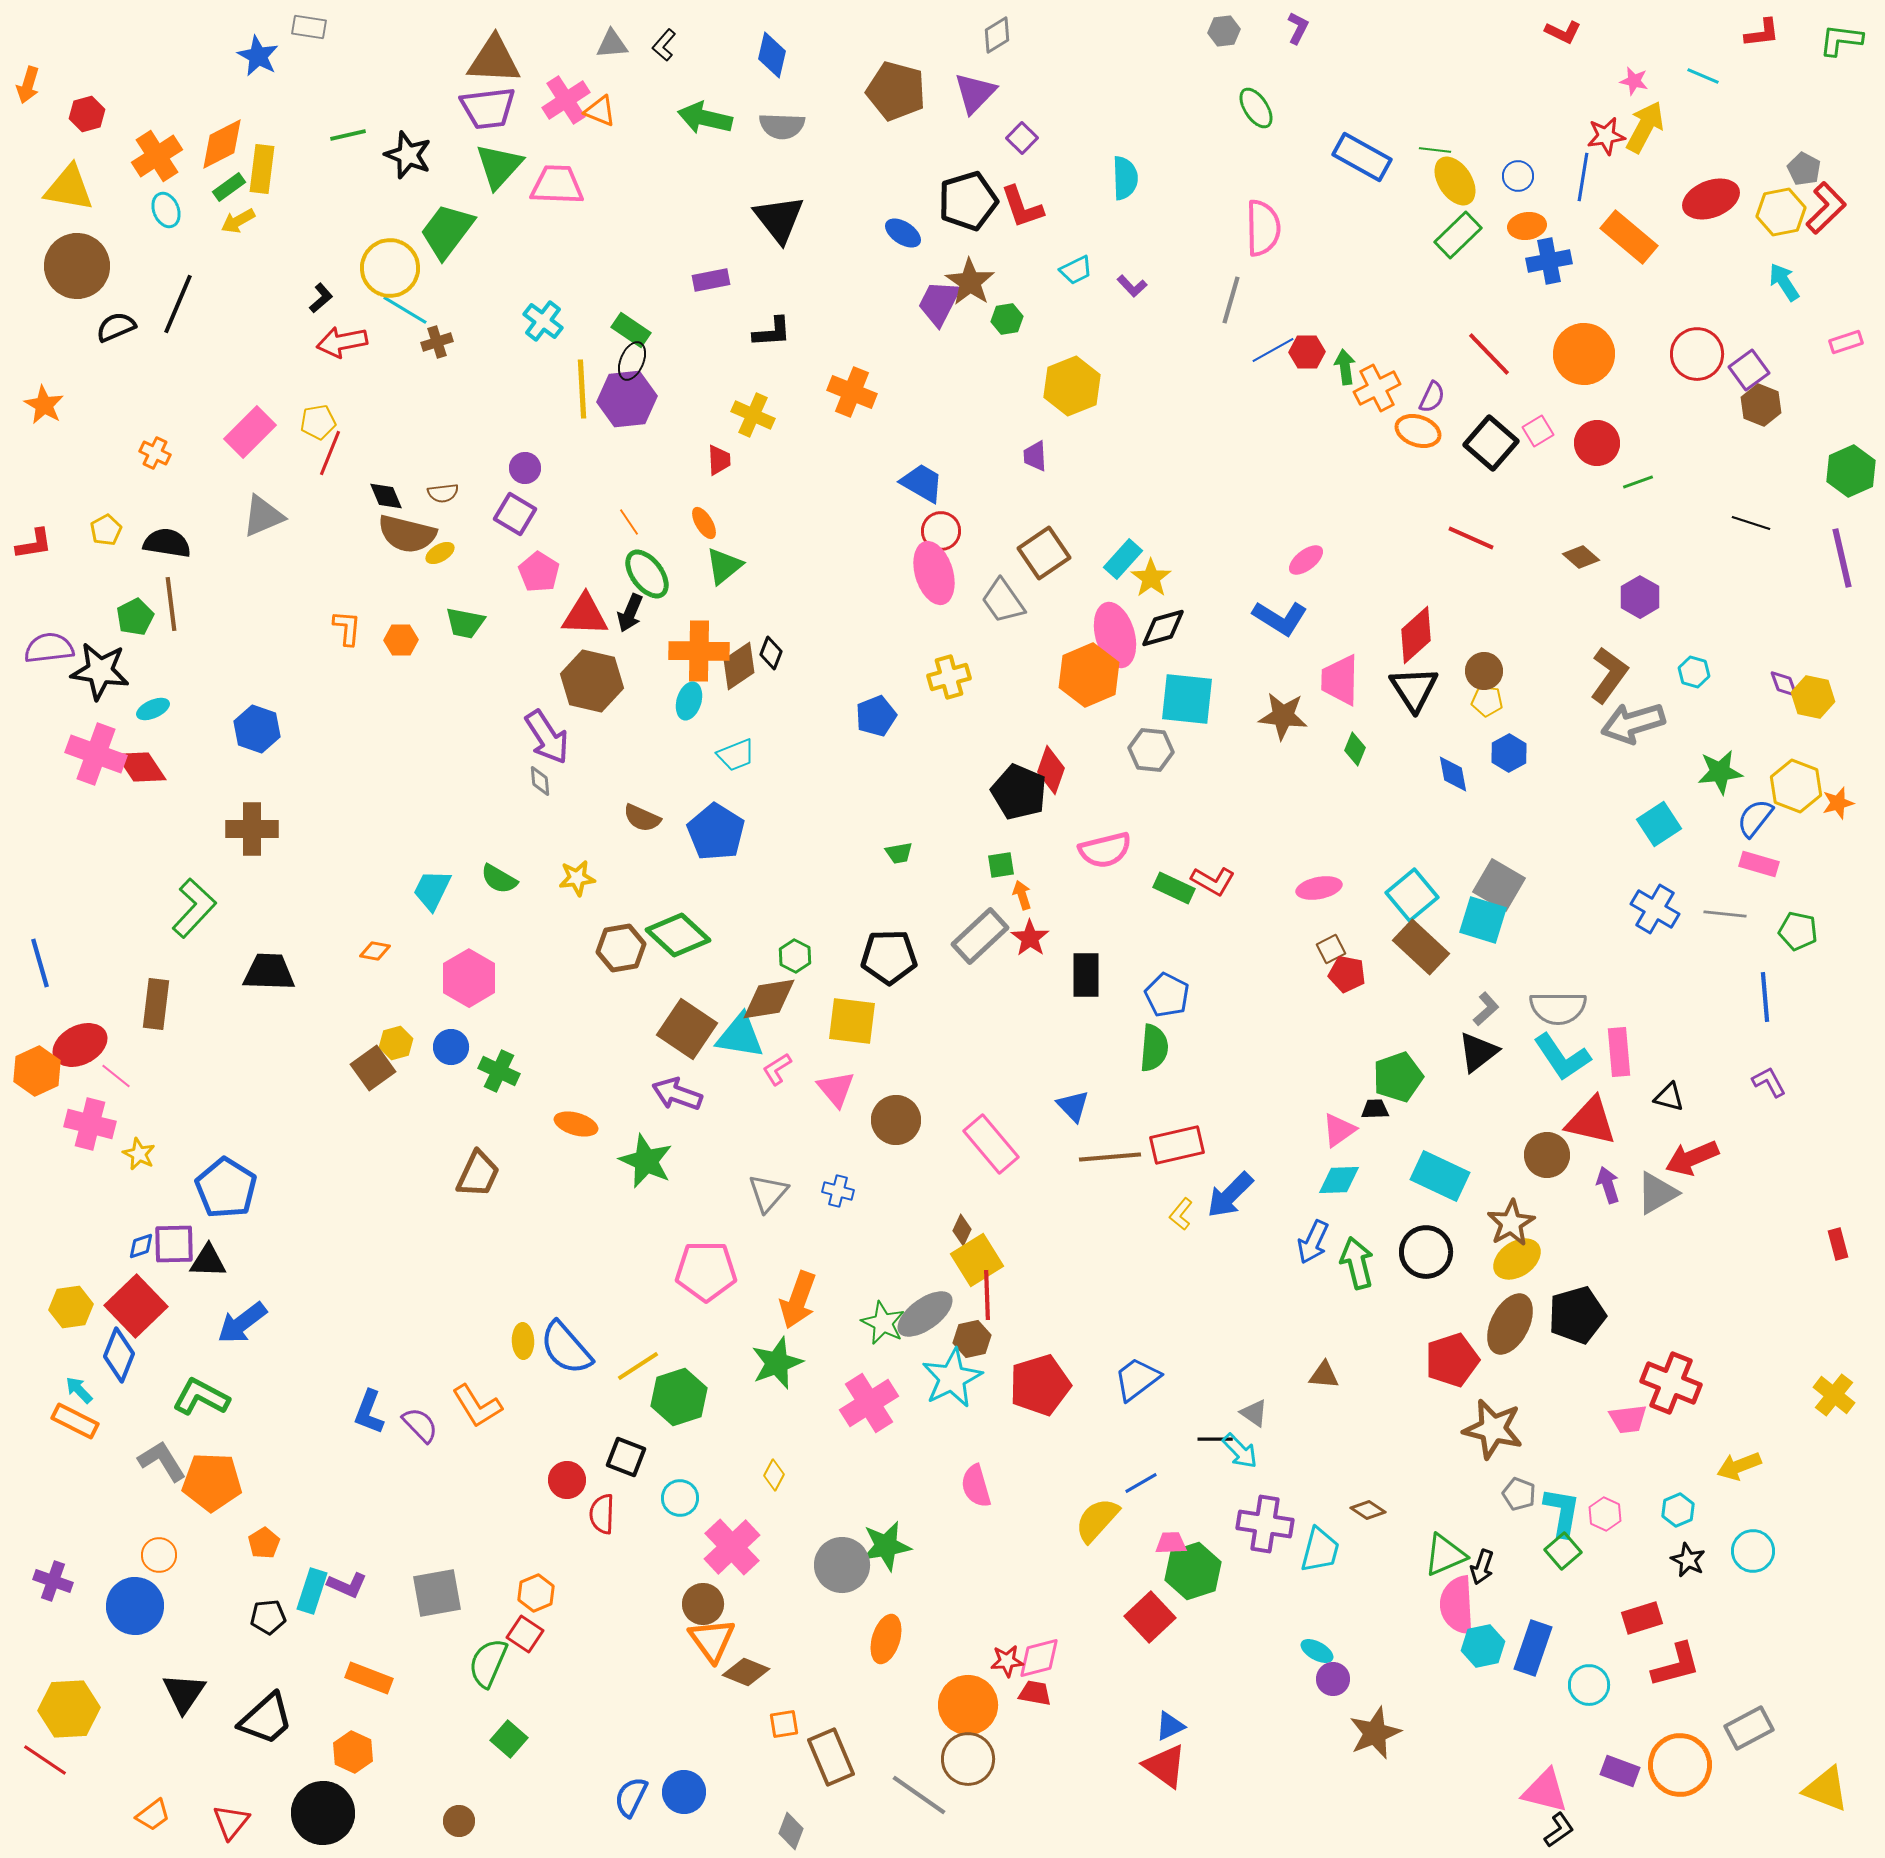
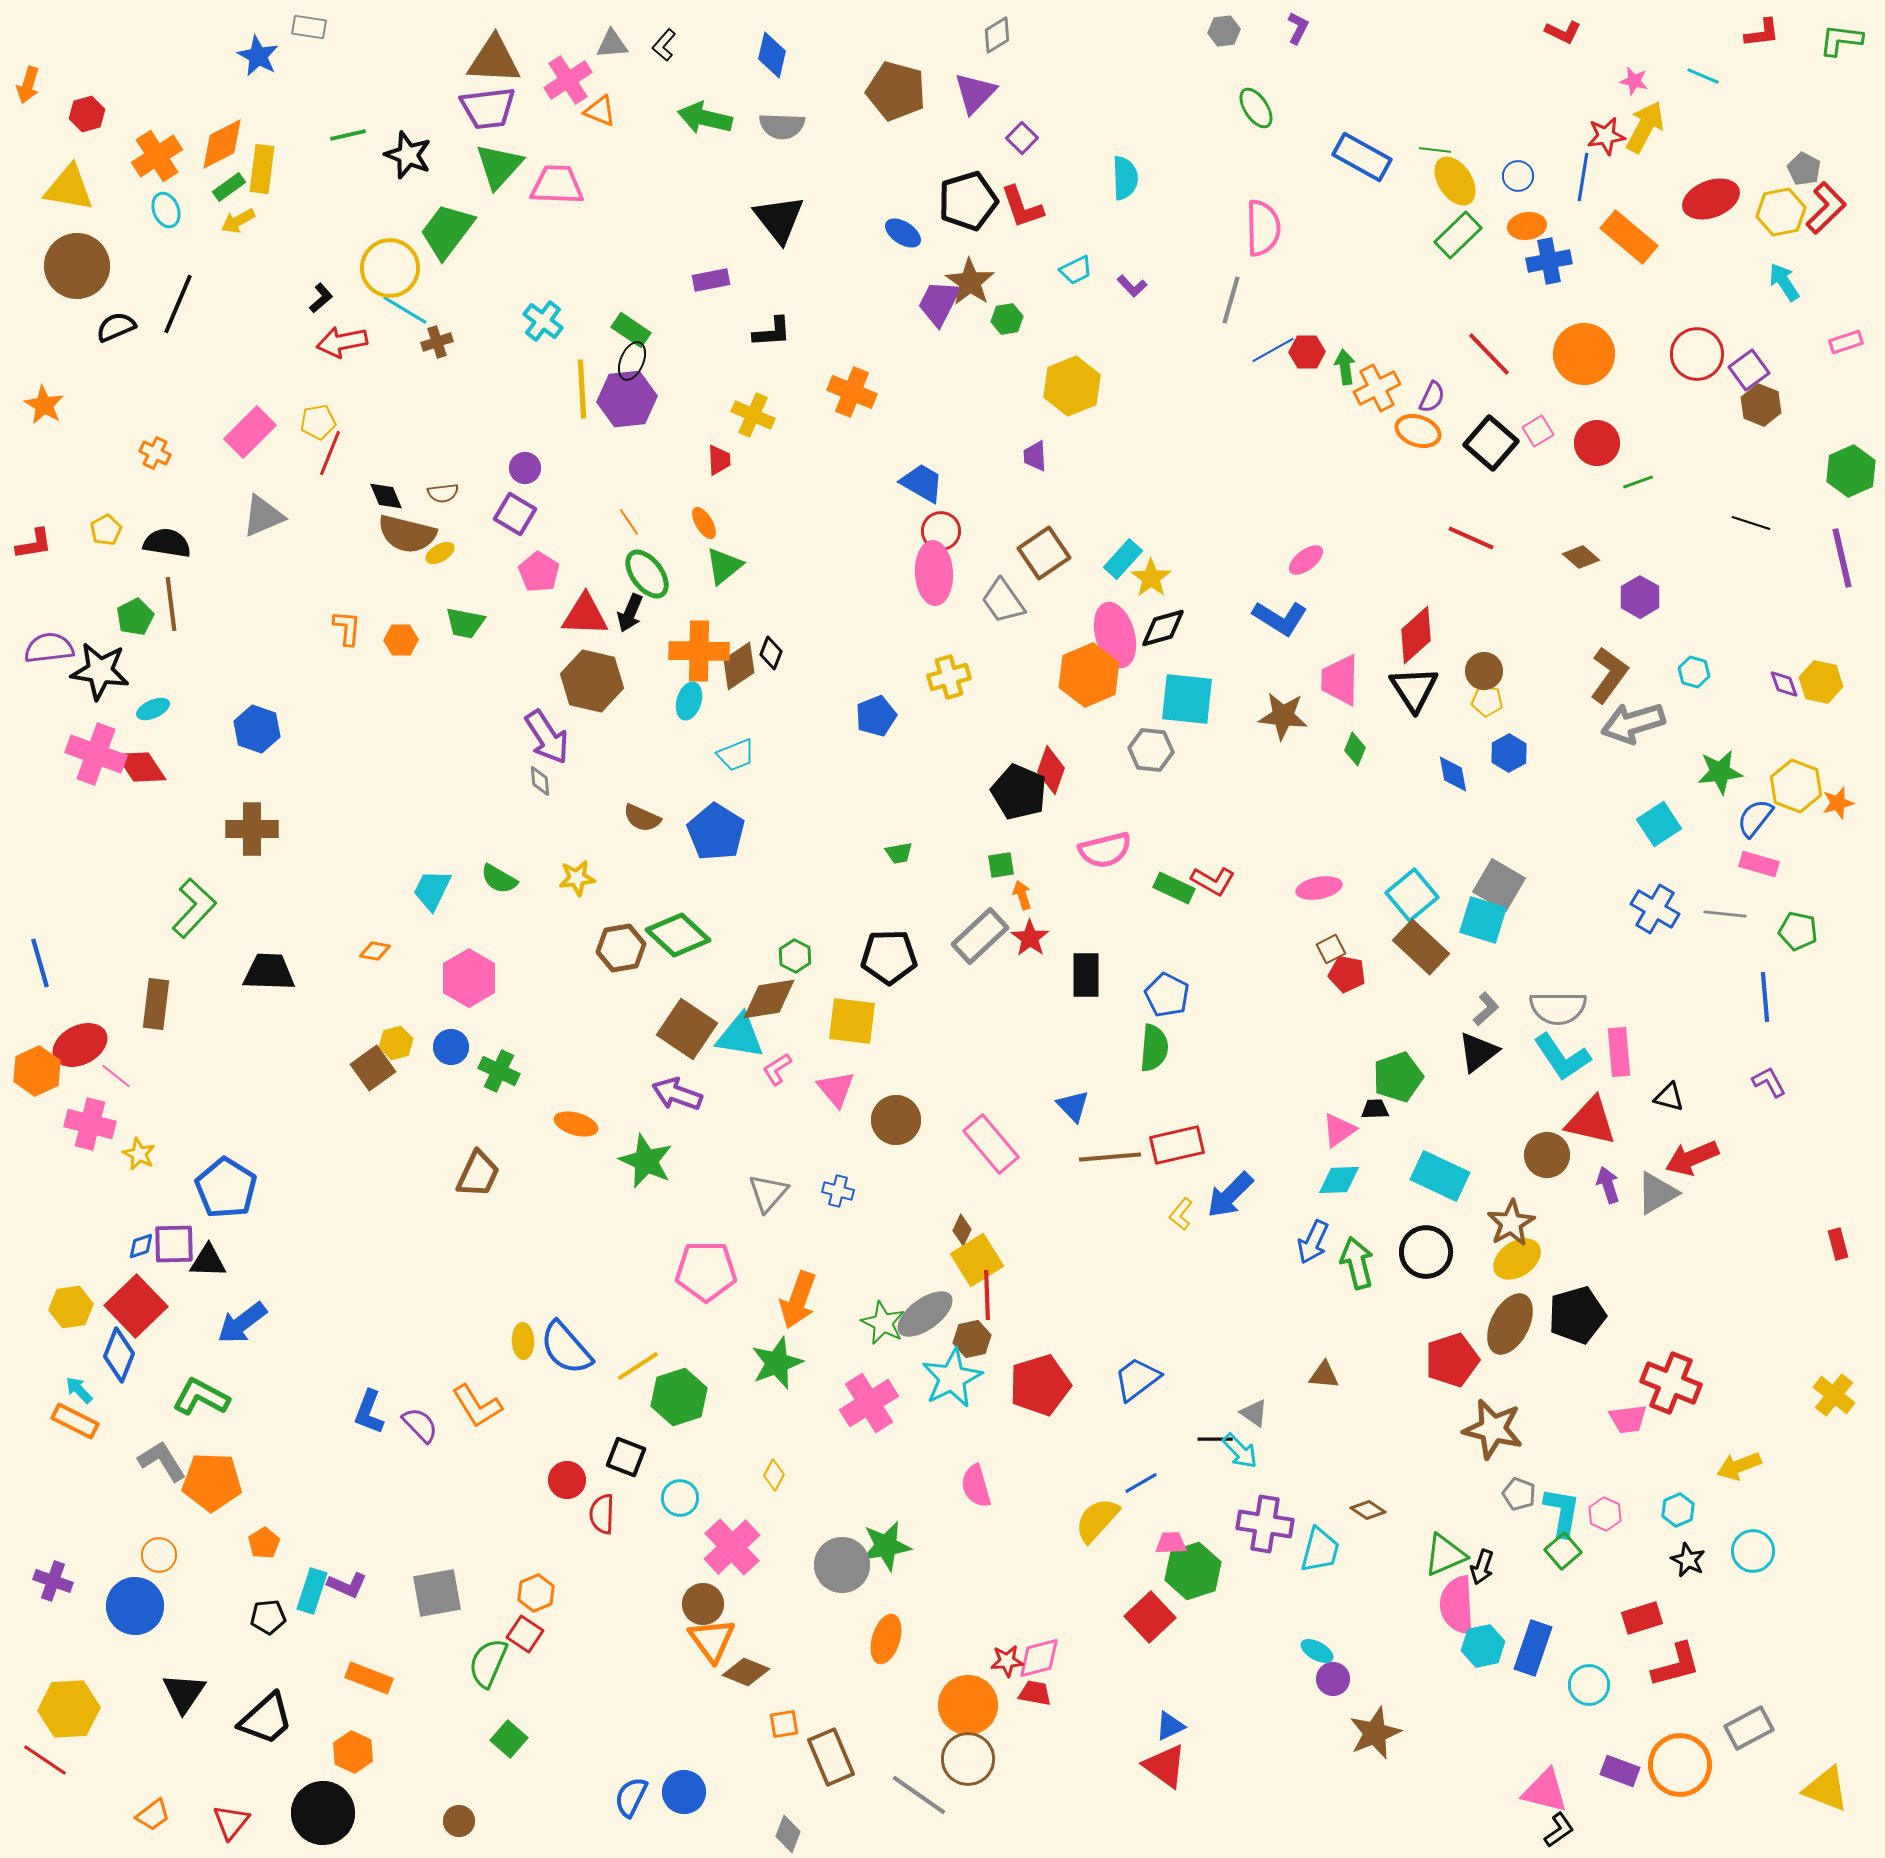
pink cross at (566, 100): moved 2 px right, 20 px up
pink ellipse at (934, 573): rotated 14 degrees clockwise
yellow hexagon at (1813, 697): moved 8 px right, 15 px up
gray diamond at (791, 1831): moved 3 px left, 3 px down
